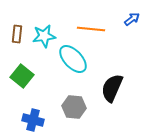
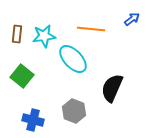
gray hexagon: moved 4 px down; rotated 15 degrees clockwise
